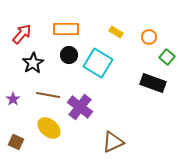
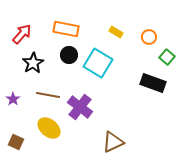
orange rectangle: rotated 10 degrees clockwise
